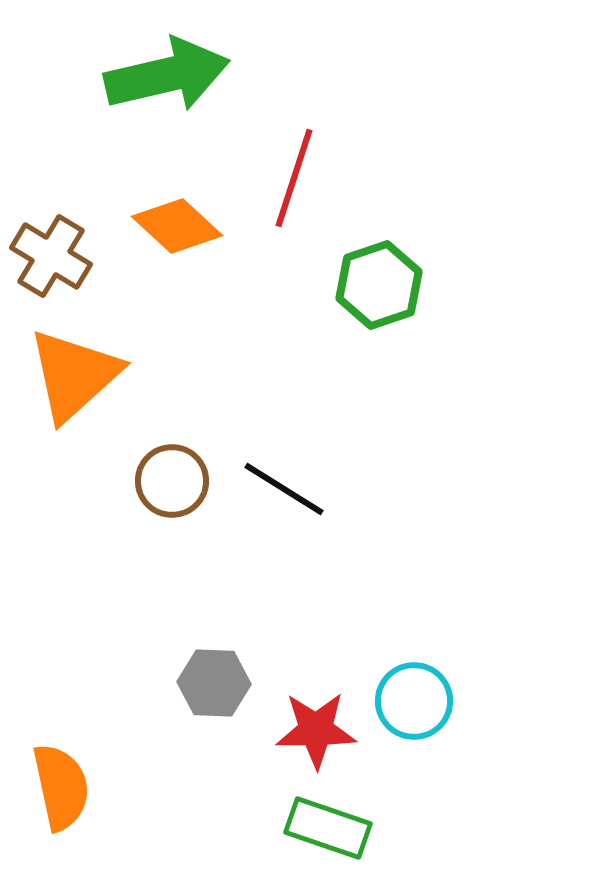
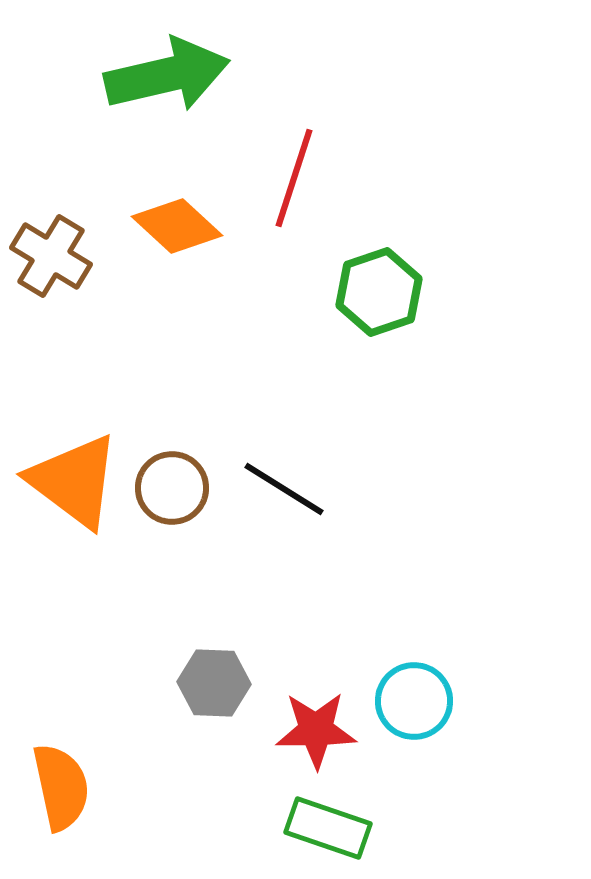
green hexagon: moved 7 px down
orange triangle: moved 106 px down; rotated 41 degrees counterclockwise
brown circle: moved 7 px down
